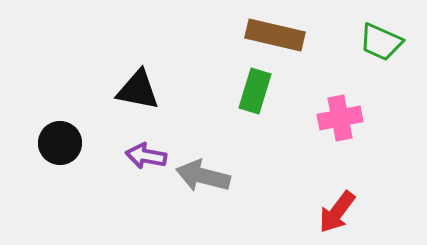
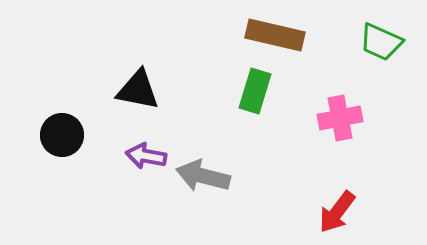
black circle: moved 2 px right, 8 px up
